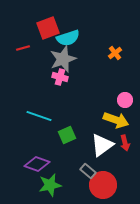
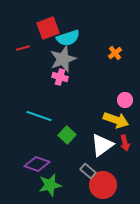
green square: rotated 24 degrees counterclockwise
